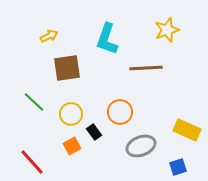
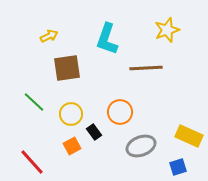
yellow rectangle: moved 2 px right, 6 px down
